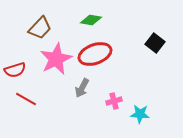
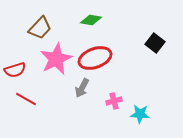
red ellipse: moved 4 px down
